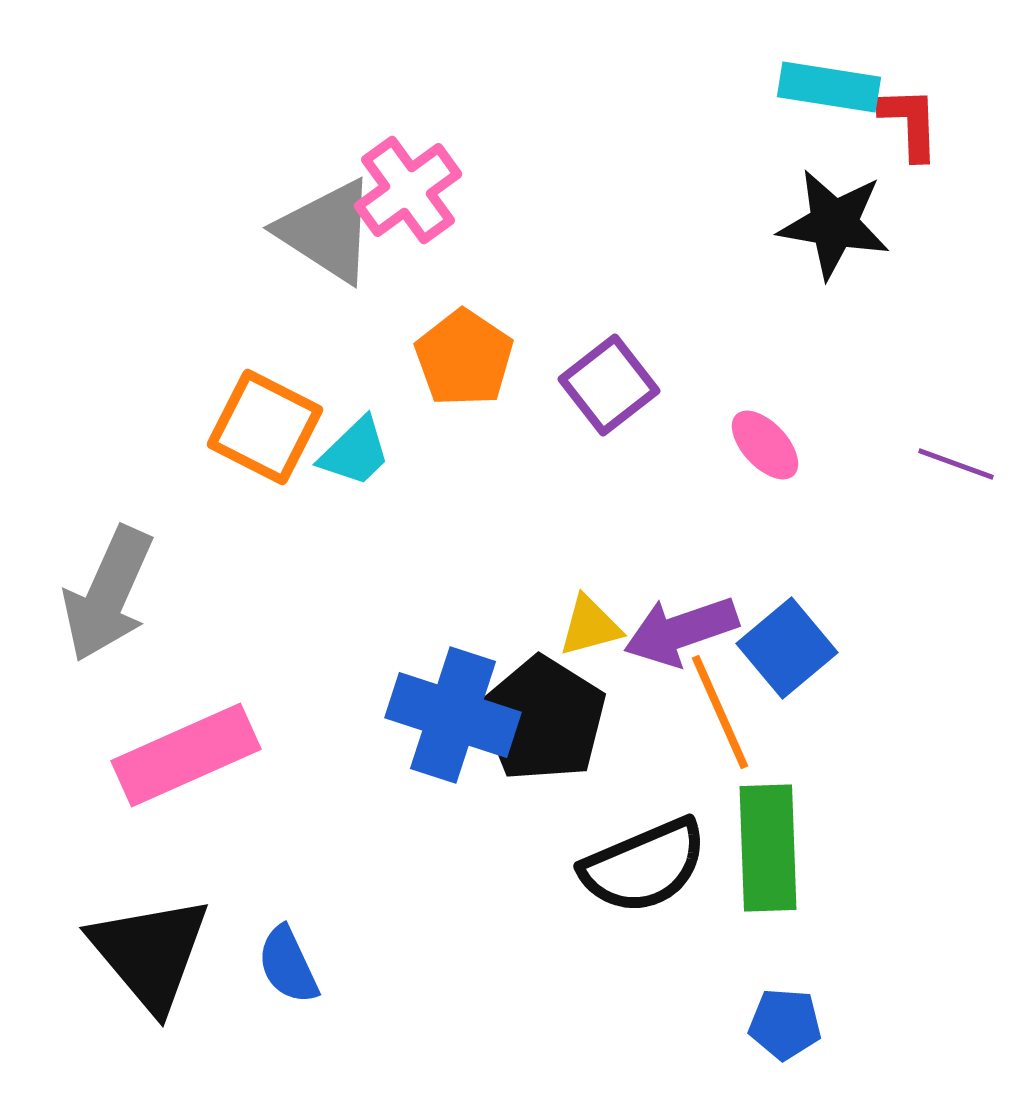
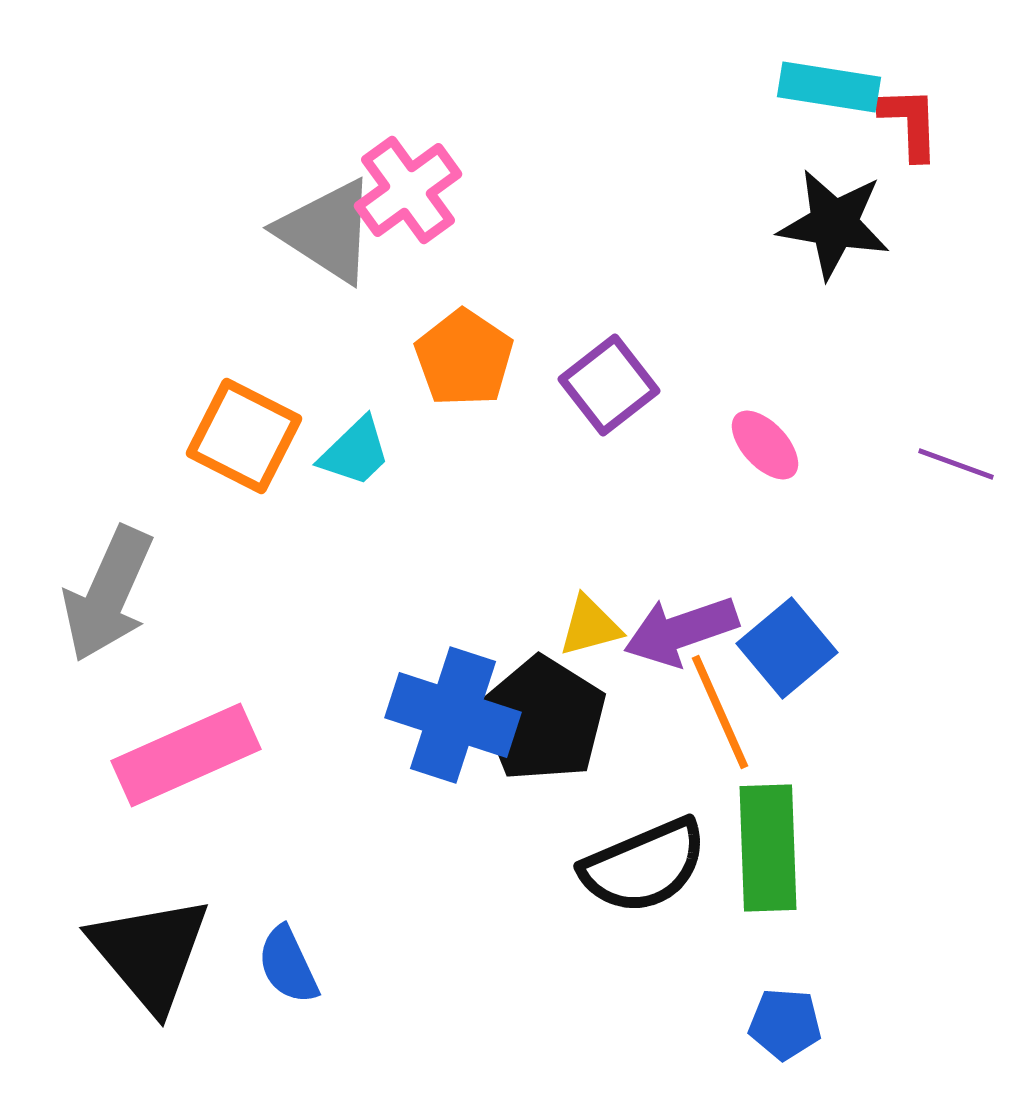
orange square: moved 21 px left, 9 px down
